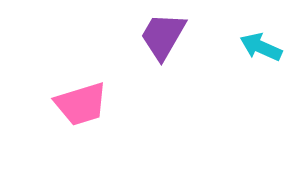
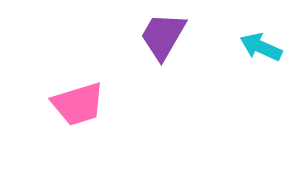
pink trapezoid: moved 3 px left
